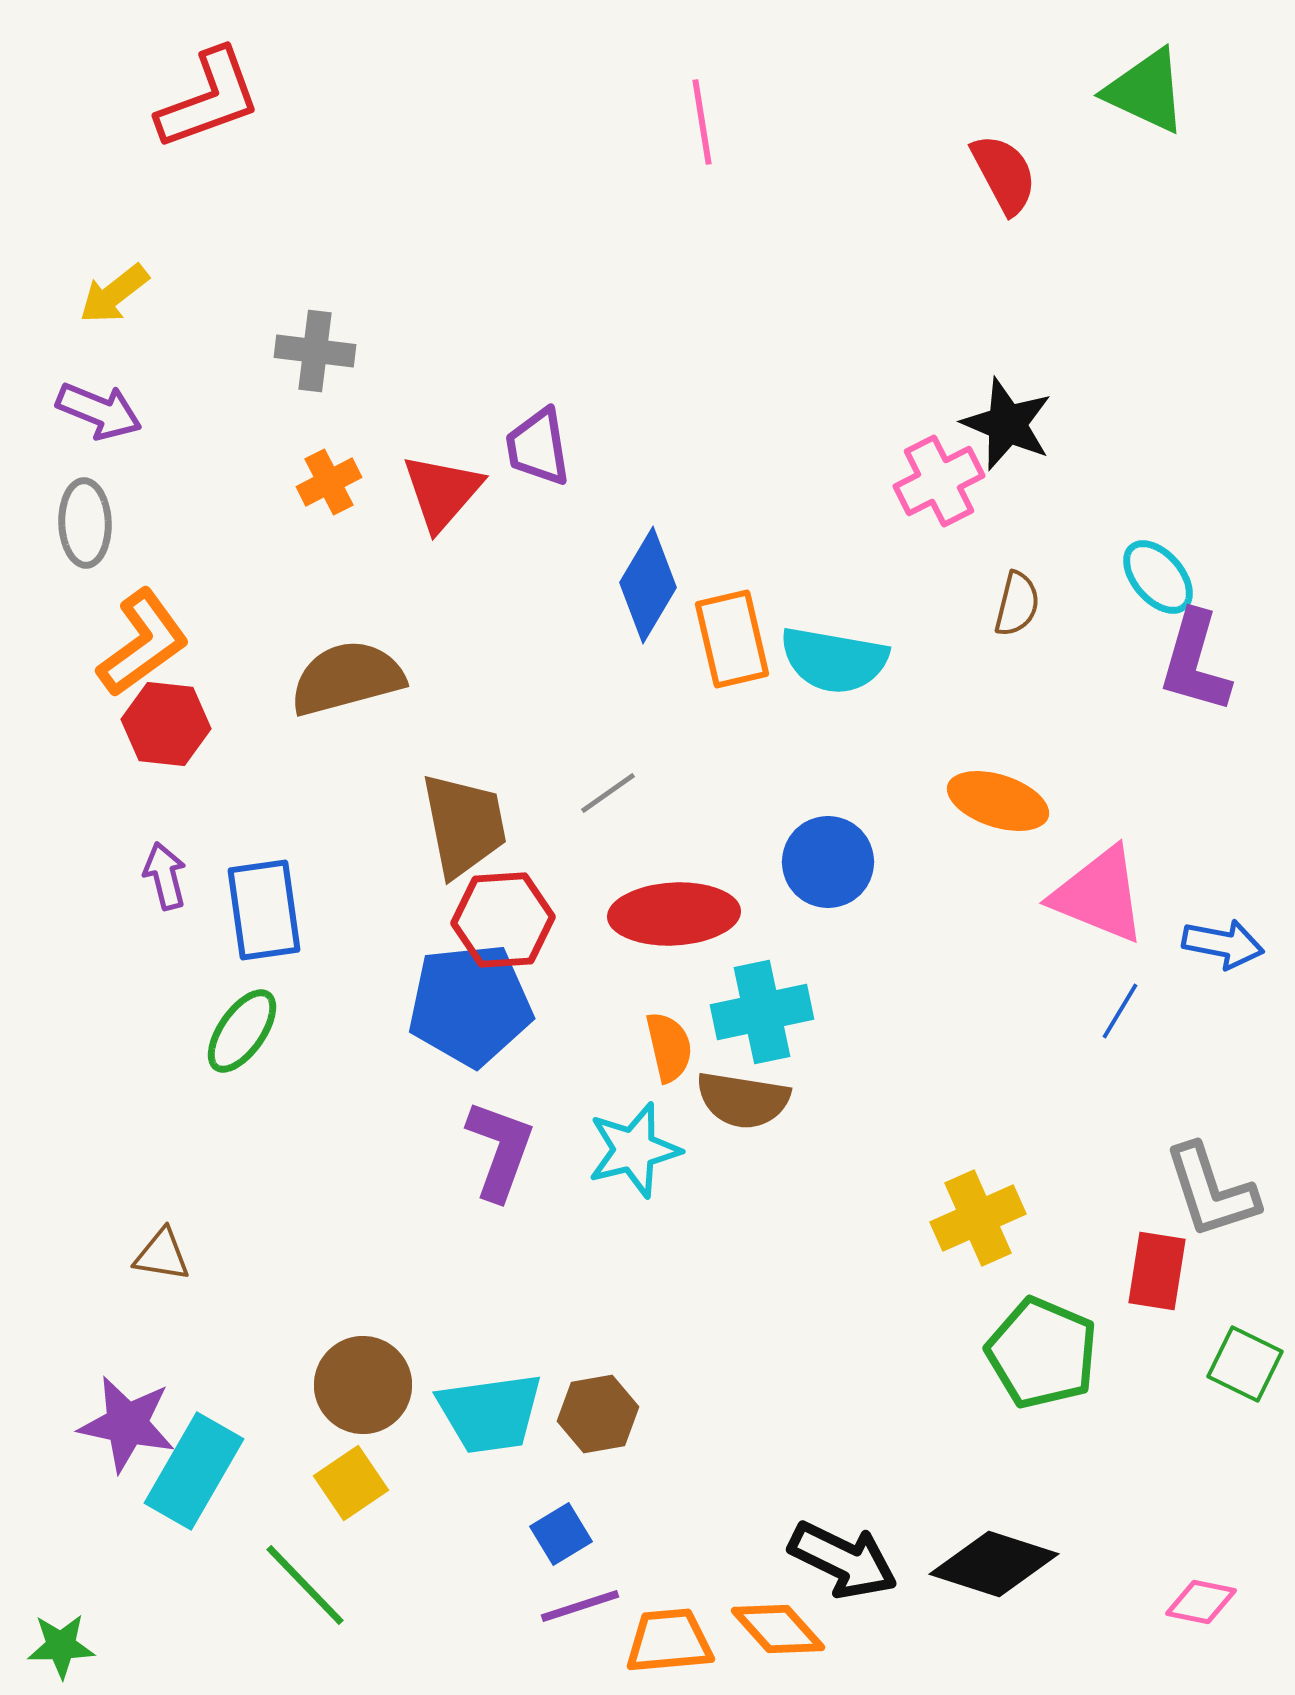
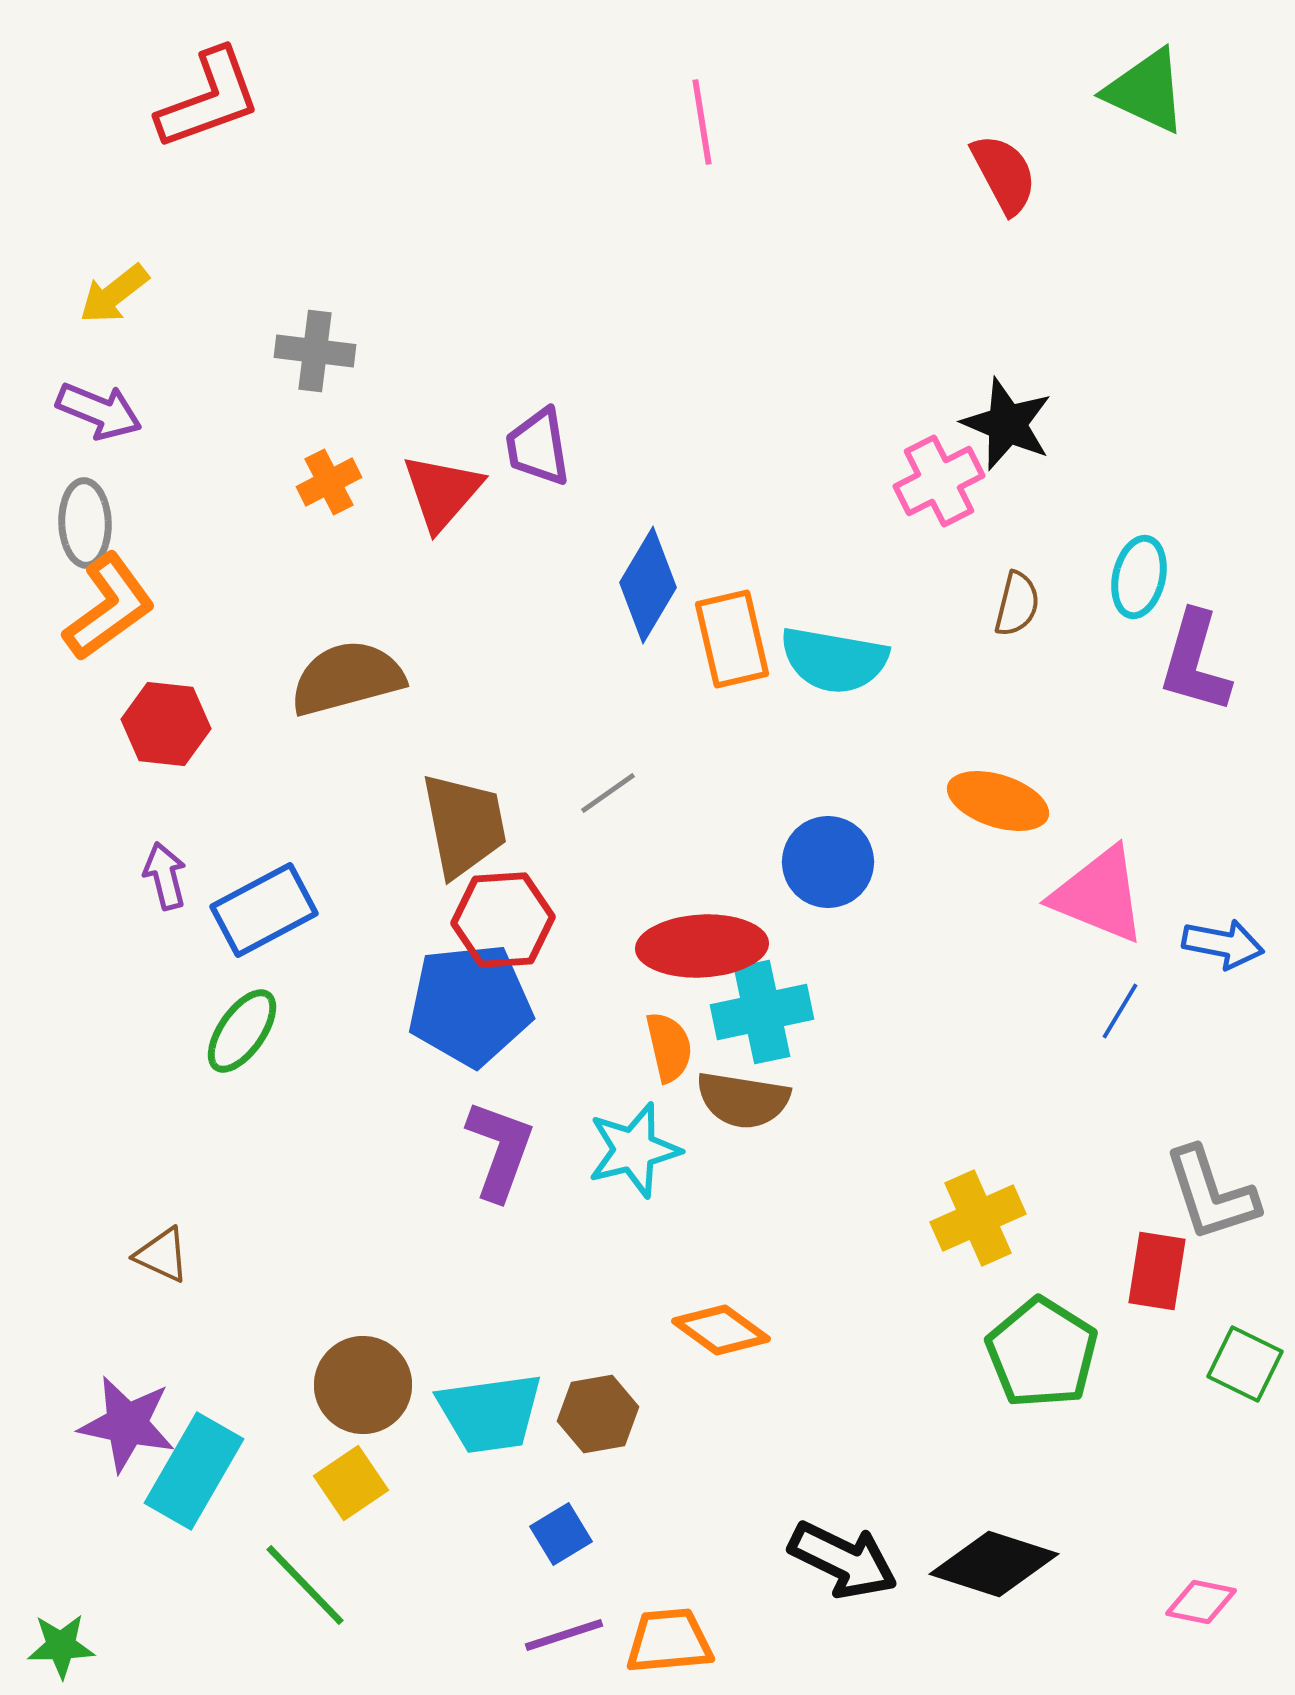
cyan ellipse at (1158, 577): moved 19 px left; rotated 54 degrees clockwise
orange L-shape at (143, 643): moved 34 px left, 36 px up
blue rectangle at (264, 910): rotated 70 degrees clockwise
red ellipse at (674, 914): moved 28 px right, 32 px down
gray L-shape at (1211, 1191): moved 3 px down
brown triangle at (162, 1255): rotated 16 degrees clockwise
green pentagon at (1042, 1353): rotated 9 degrees clockwise
purple line at (580, 1606): moved 16 px left, 29 px down
orange diamond at (778, 1629): moved 57 px left, 299 px up; rotated 12 degrees counterclockwise
